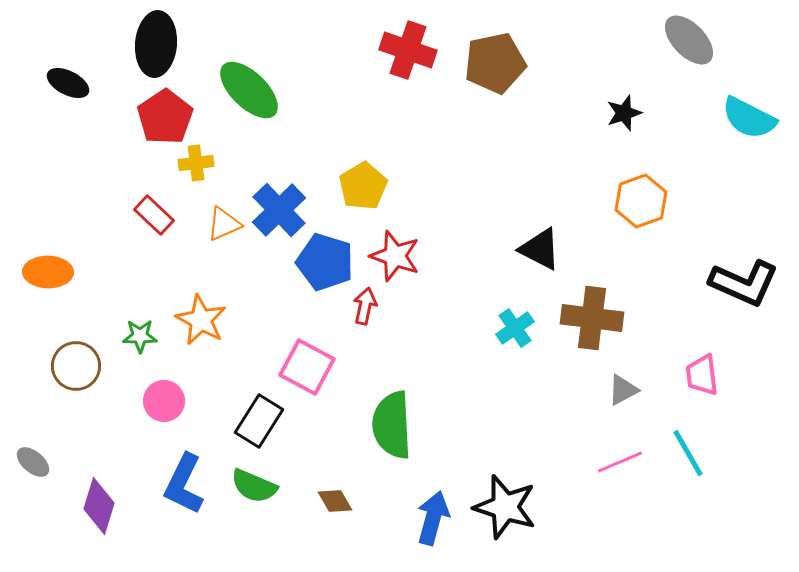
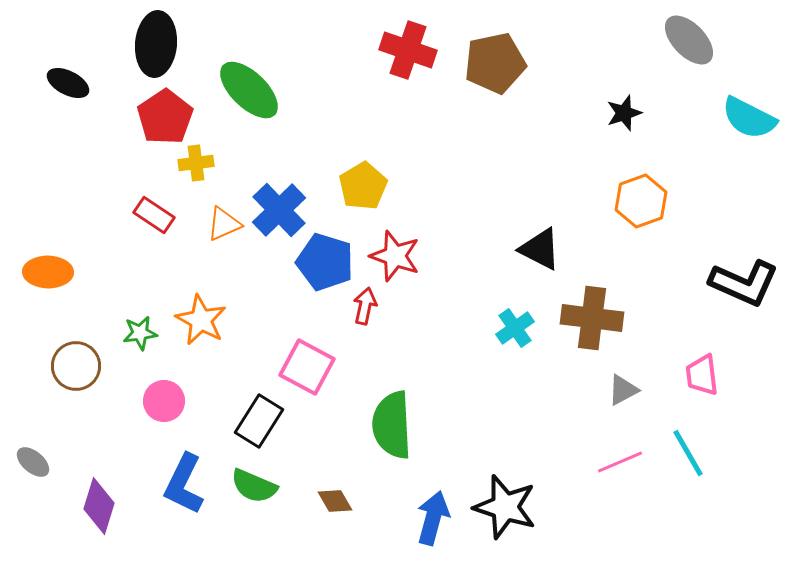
red rectangle at (154, 215): rotated 9 degrees counterclockwise
green star at (140, 336): moved 3 px up; rotated 8 degrees counterclockwise
